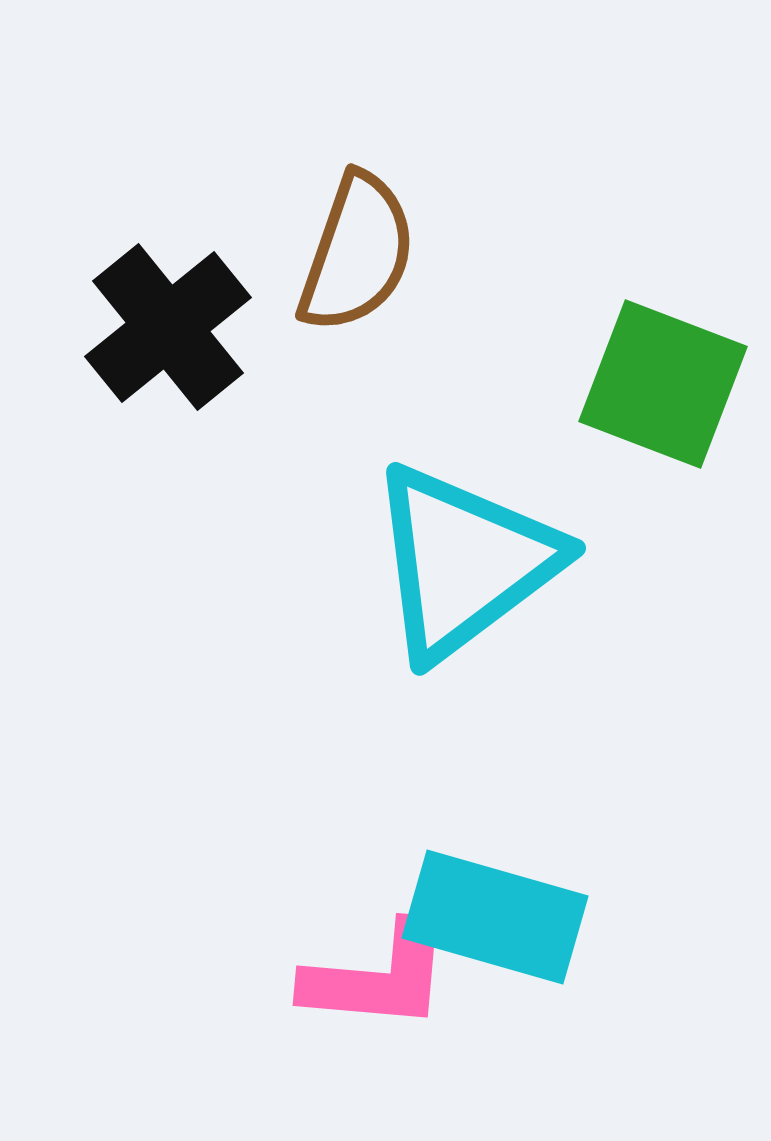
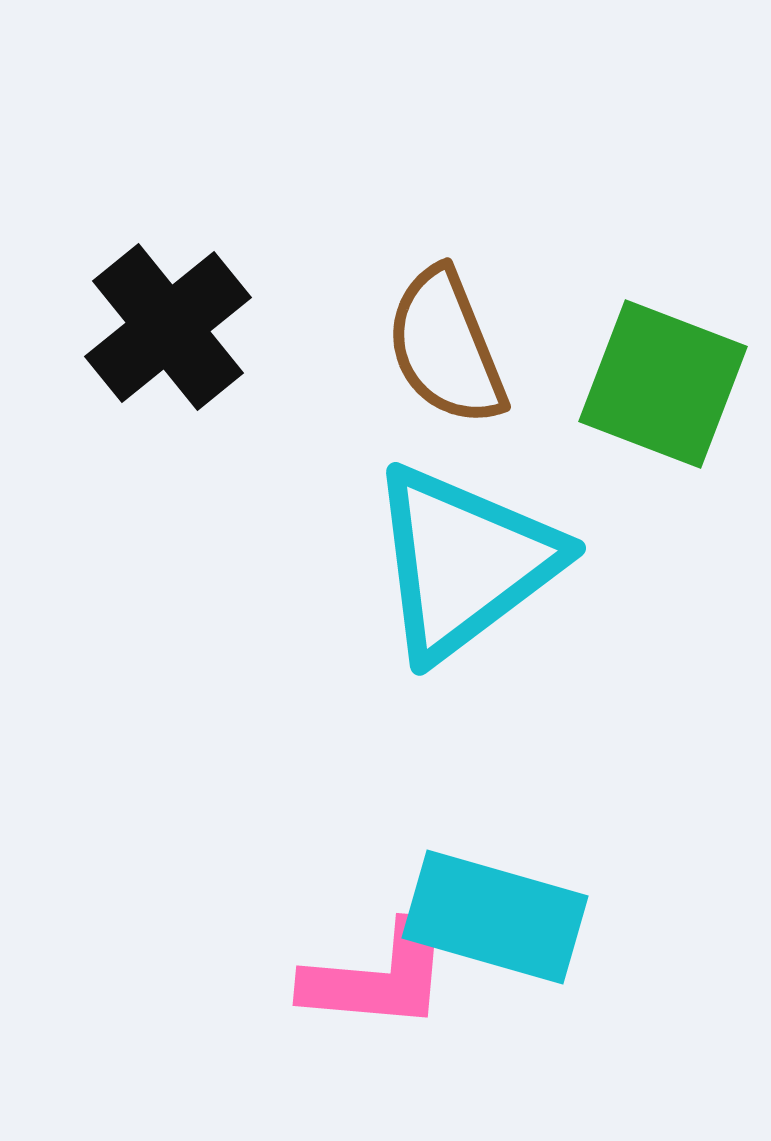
brown semicircle: moved 89 px right, 94 px down; rotated 139 degrees clockwise
